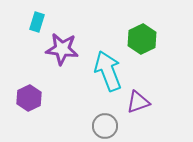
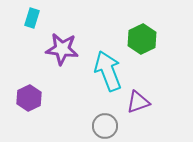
cyan rectangle: moved 5 px left, 4 px up
